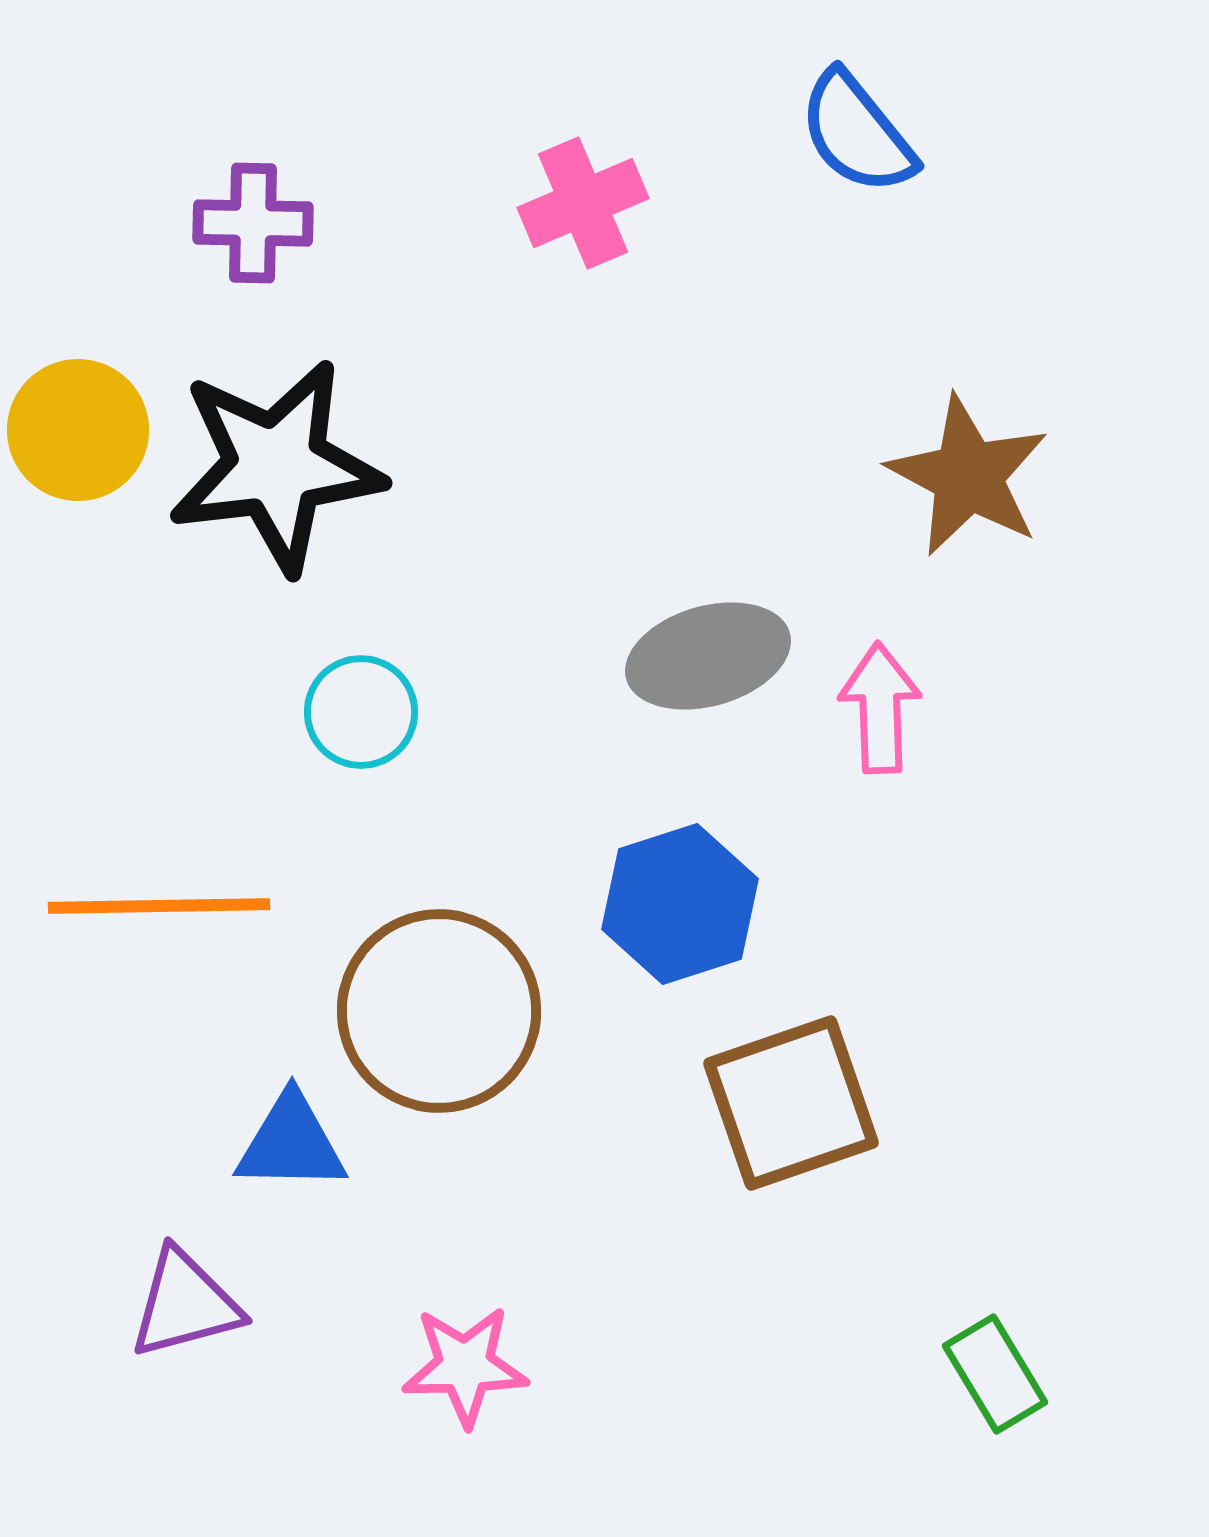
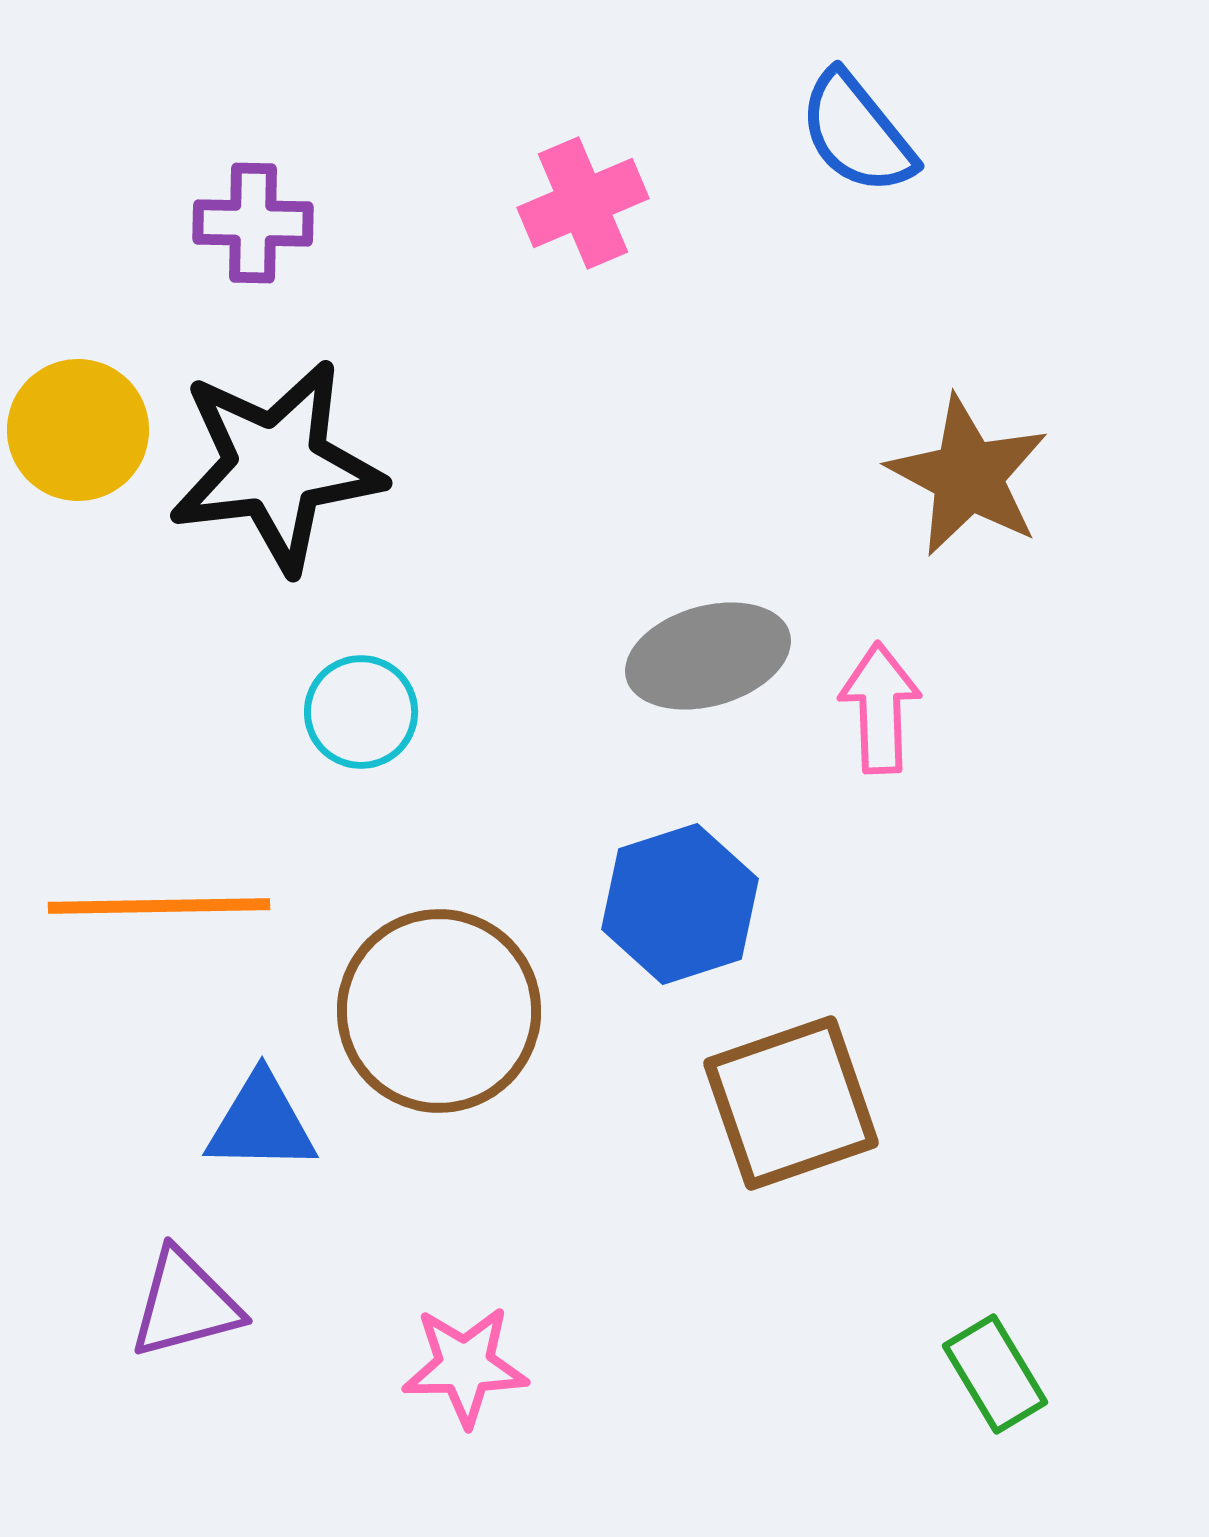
blue triangle: moved 30 px left, 20 px up
